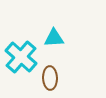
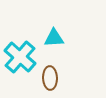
cyan cross: moved 1 px left
